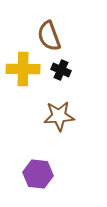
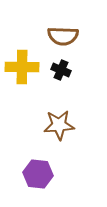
brown semicircle: moved 14 px right; rotated 68 degrees counterclockwise
yellow cross: moved 1 px left, 2 px up
brown star: moved 9 px down
